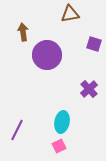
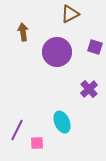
brown triangle: rotated 18 degrees counterclockwise
purple square: moved 1 px right, 3 px down
purple circle: moved 10 px right, 3 px up
cyan ellipse: rotated 35 degrees counterclockwise
pink square: moved 22 px left, 3 px up; rotated 24 degrees clockwise
